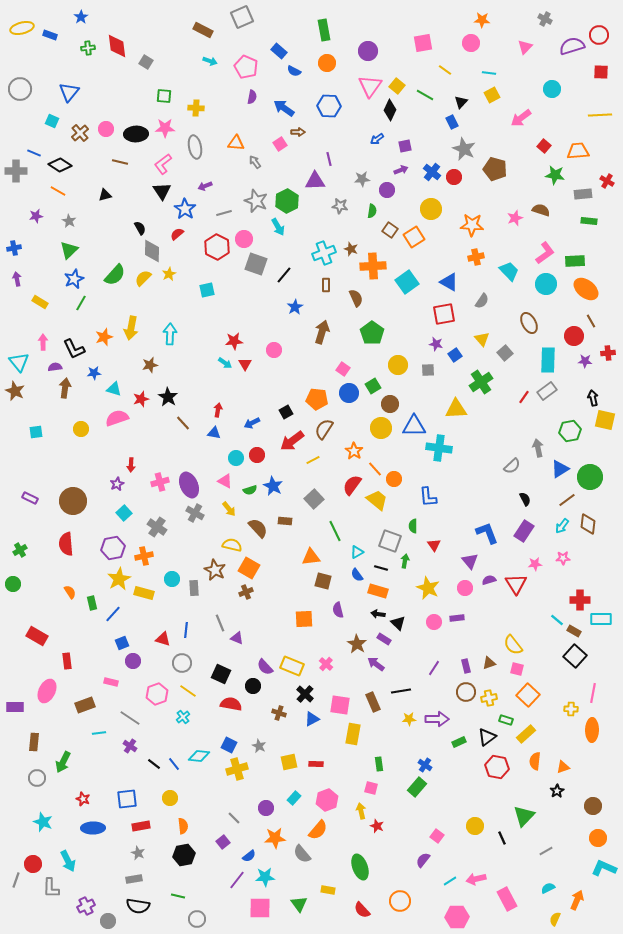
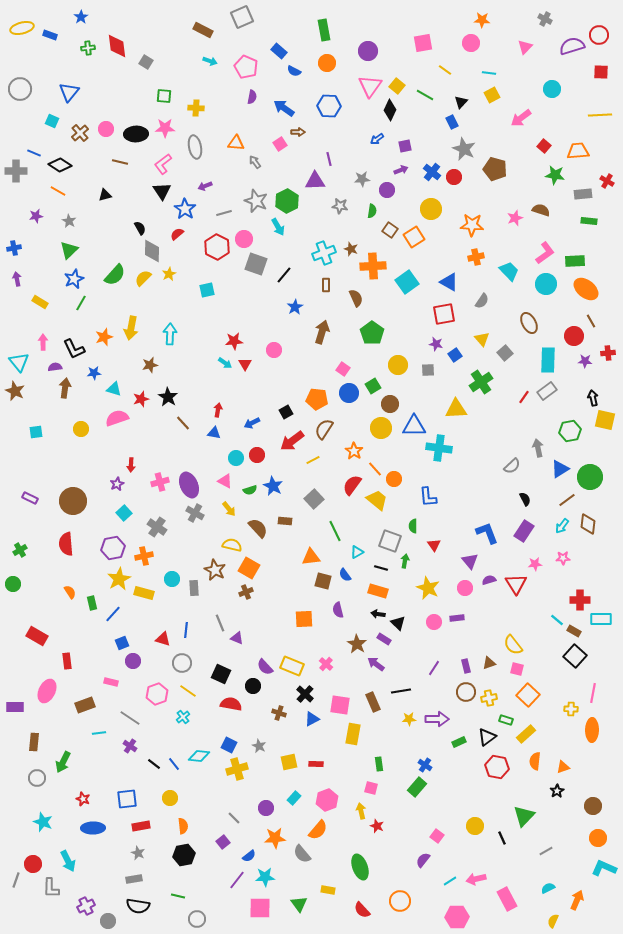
blue semicircle at (357, 575): moved 12 px left
yellow semicircle at (555, 919): moved 2 px left, 2 px down
